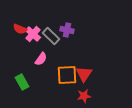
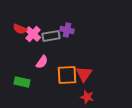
gray rectangle: rotated 54 degrees counterclockwise
pink semicircle: moved 1 px right, 3 px down
green rectangle: rotated 49 degrees counterclockwise
red star: moved 3 px right, 1 px down; rotated 24 degrees clockwise
